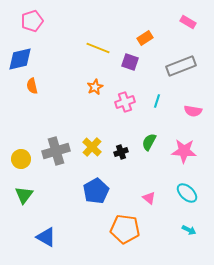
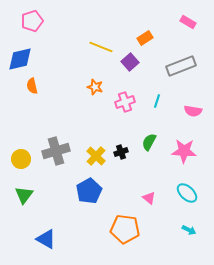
yellow line: moved 3 px right, 1 px up
purple square: rotated 30 degrees clockwise
orange star: rotated 28 degrees counterclockwise
yellow cross: moved 4 px right, 9 px down
blue pentagon: moved 7 px left
blue triangle: moved 2 px down
